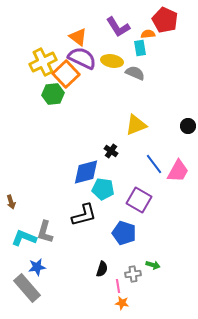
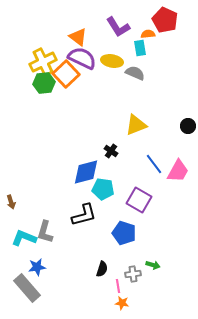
green hexagon: moved 9 px left, 11 px up
